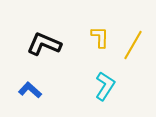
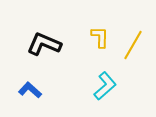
cyan L-shape: rotated 16 degrees clockwise
